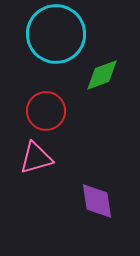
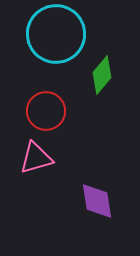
green diamond: rotated 30 degrees counterclockwise
